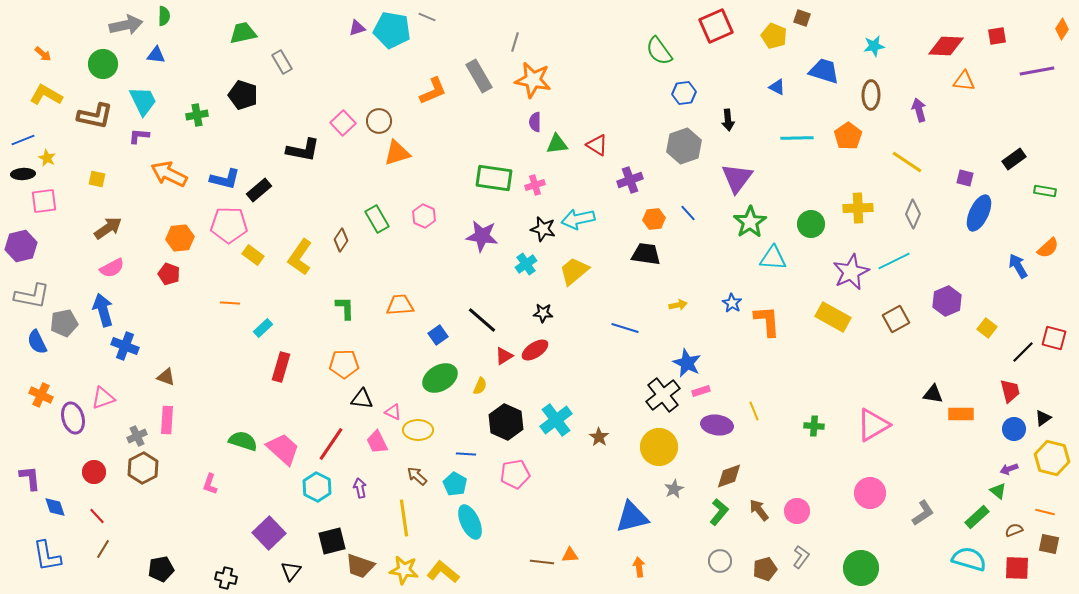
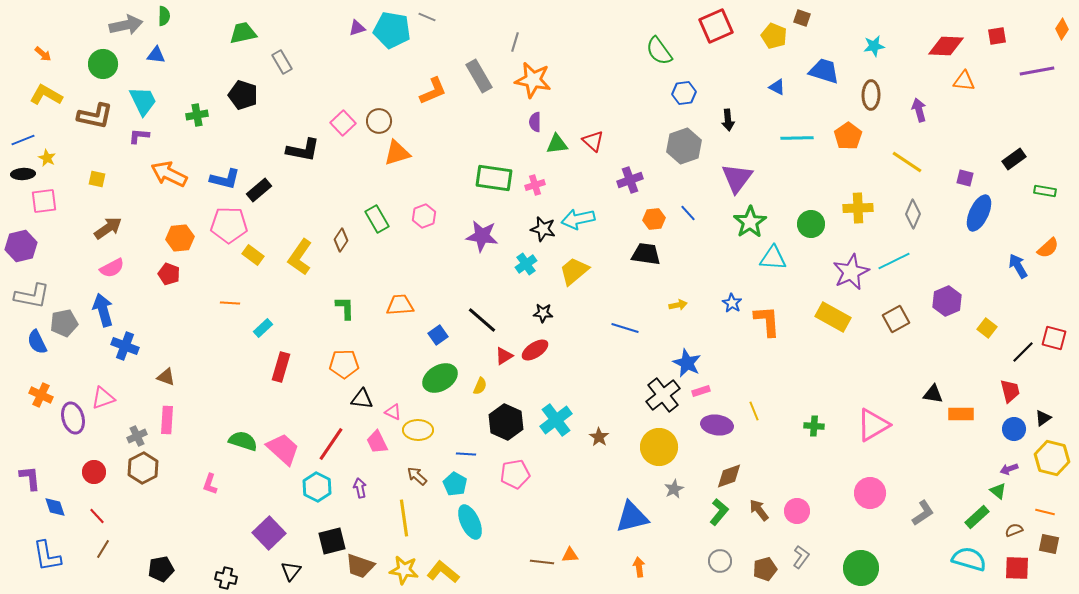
red triangle at (597, 145): moved 4 px left, 4 px up; rotated 10 degrees clockwise
pink hexagon at (424, 216): rotated 15 degrees clockwise
